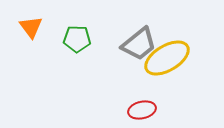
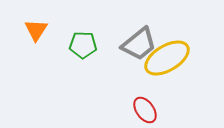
orange triangle: moved 5 px right, 3 px down; rotated 10 degrees clockwise
green pentagon: moved 6 px right, 6 px down
red ellipse: moved 3 px right; rotated 68 degrees clockwise
